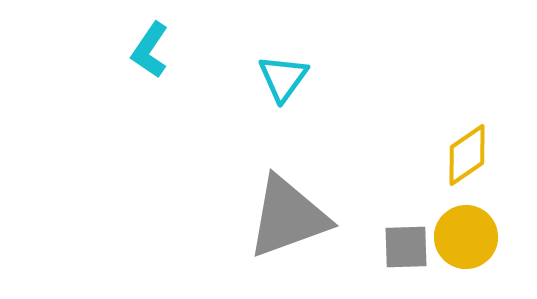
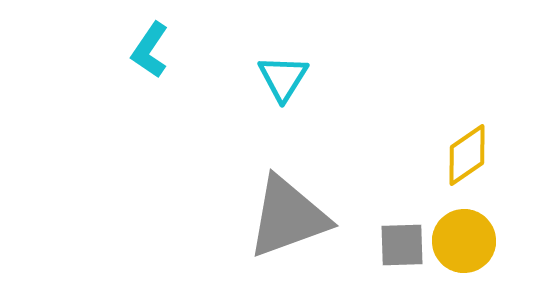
cyan triangle: rotated 4 degrees counterclockwise
yellow circle: moved 2 px left, 4 px down
gray square: moved 4 px left, 2 px up
